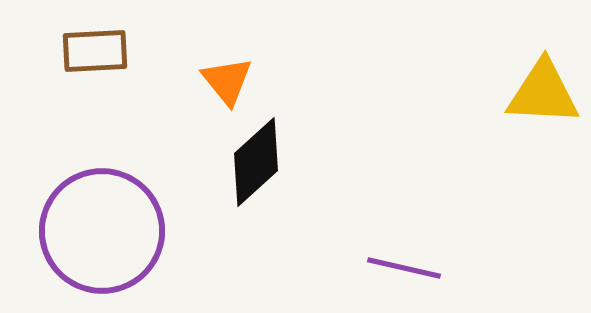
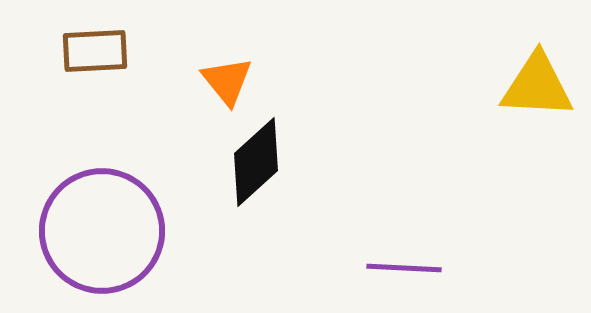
yellow triangle: moved 6 px left, 7 px up
purple line: rotated 10 degrees counterclockwise
